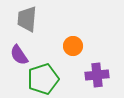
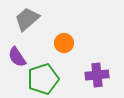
gray trapezoid: rotated 44 degrees clockwise
orange circle: moved 9 px left, 3 px up
purple semicircle: moved 2 px left, 2 px down
